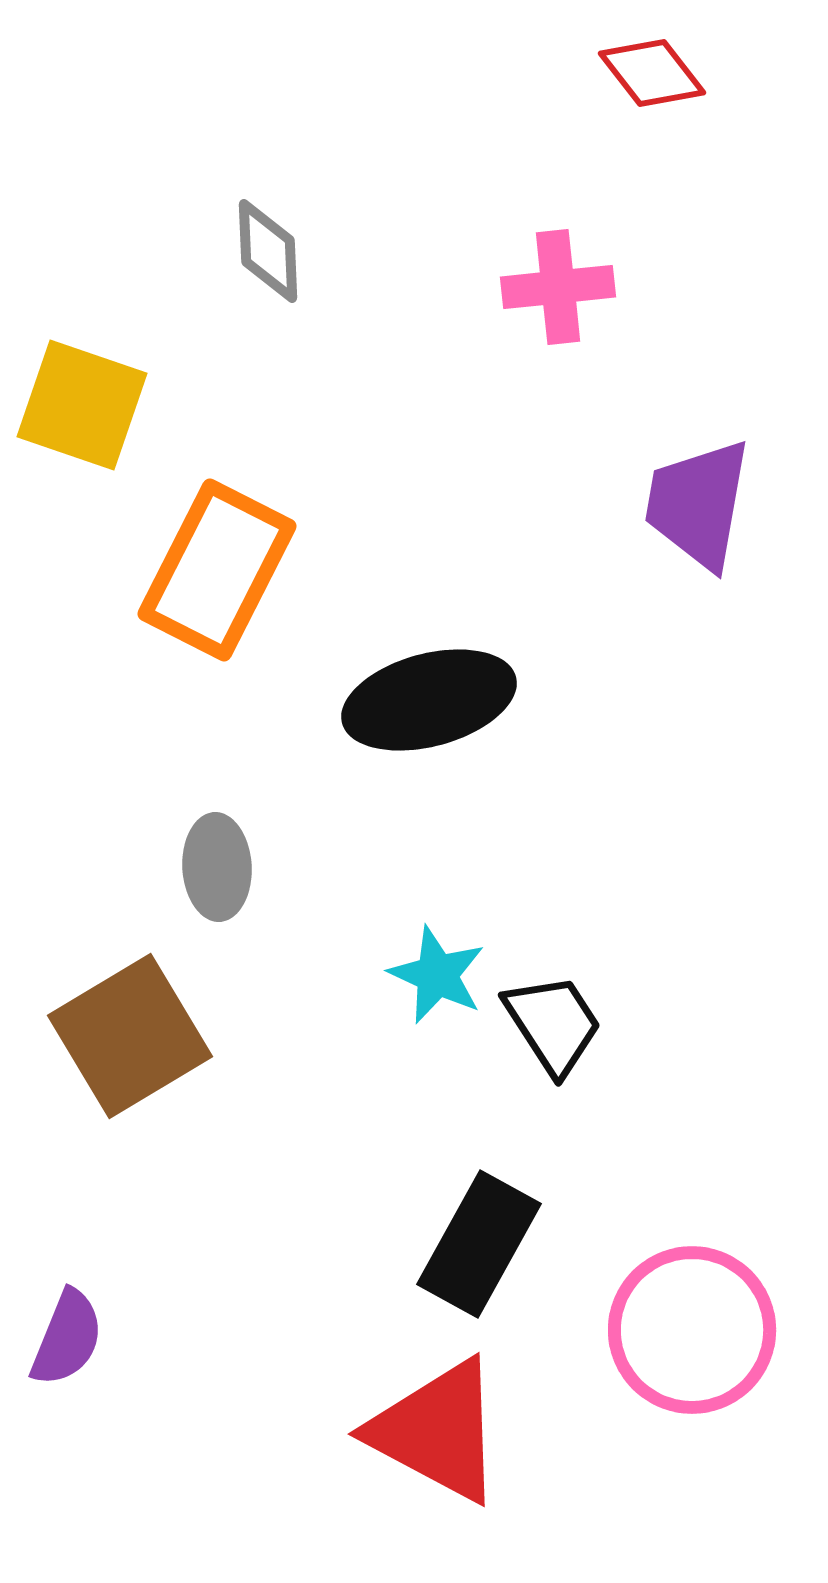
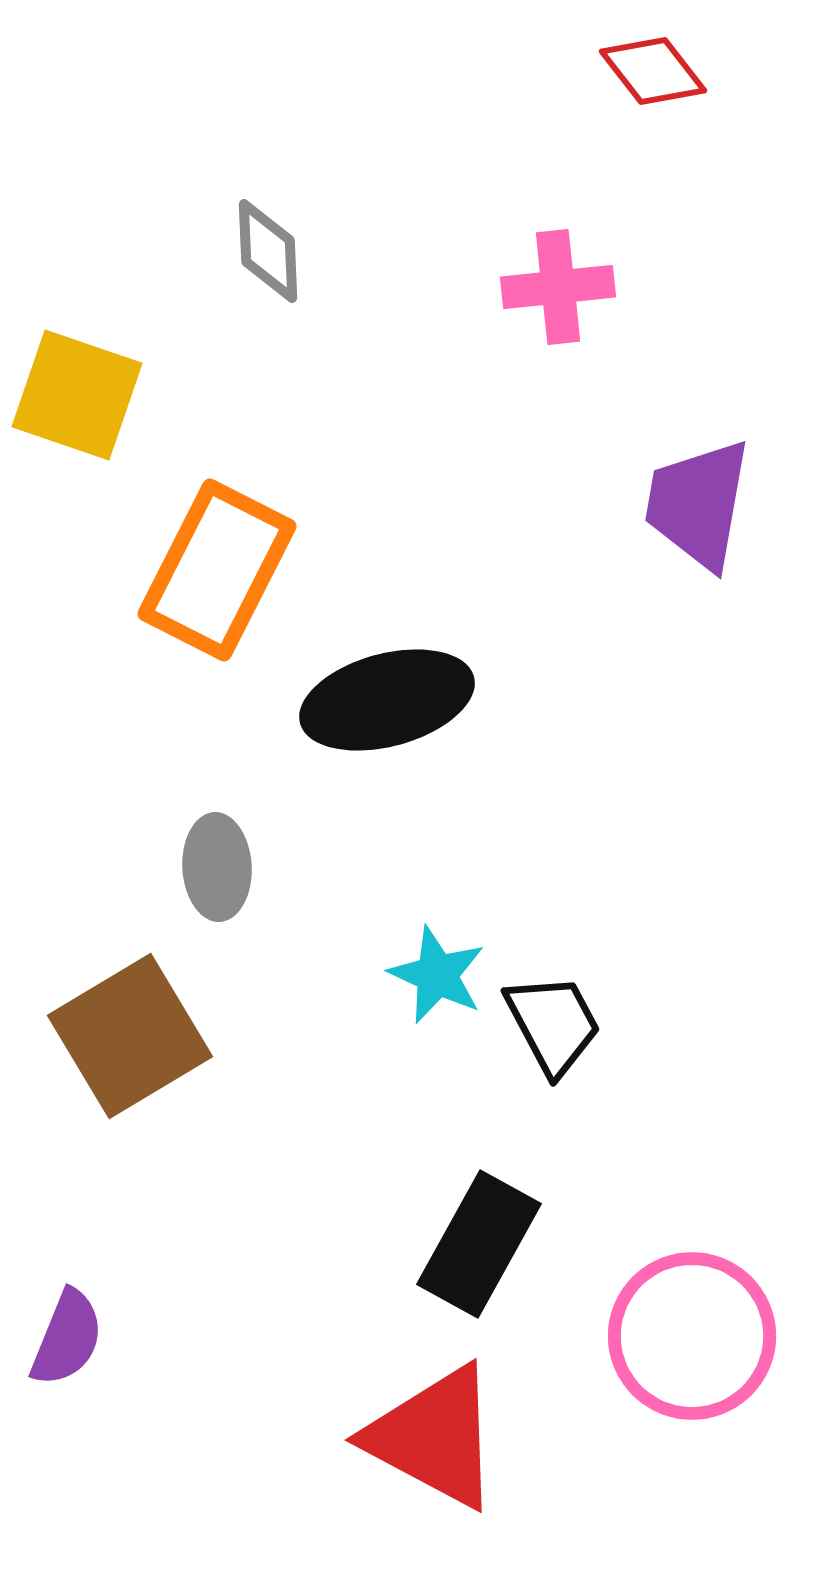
red diamond: moved 1 px right, 2 px up
yellow square: moved 5 px left, 10 px up
black ellipse: moved 42 px left
black trapezoid: rotated 5 degrees clockwise
pink circle: moved 6 px down
red triangle: moved 3 px left, 6 px down
